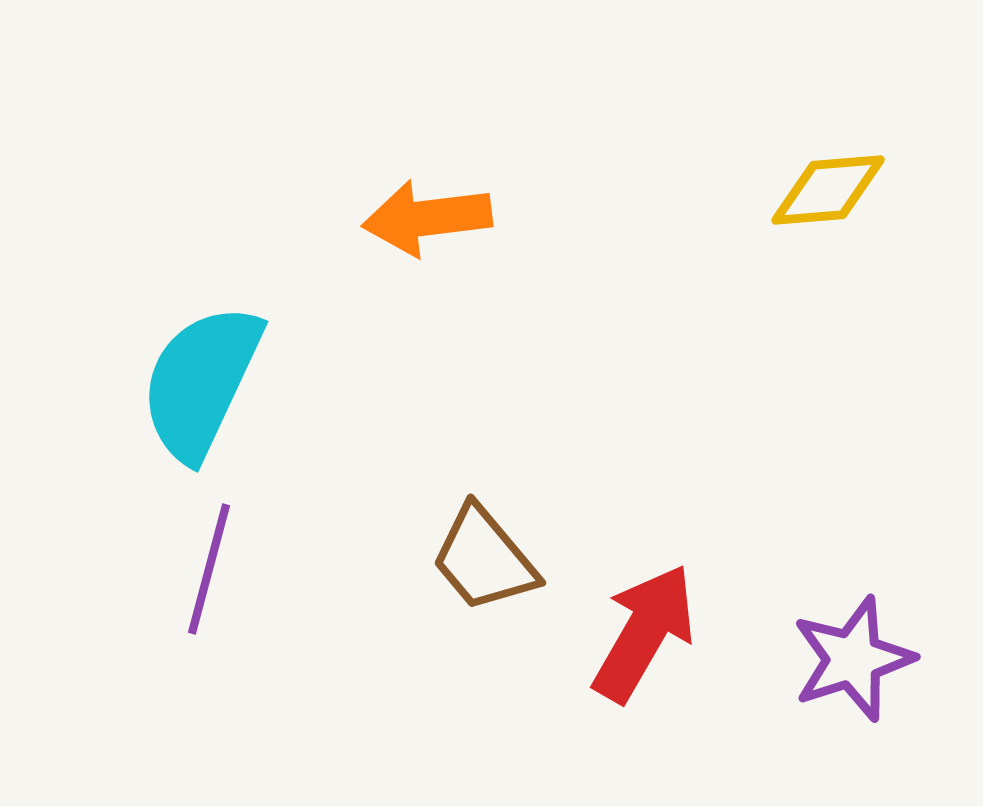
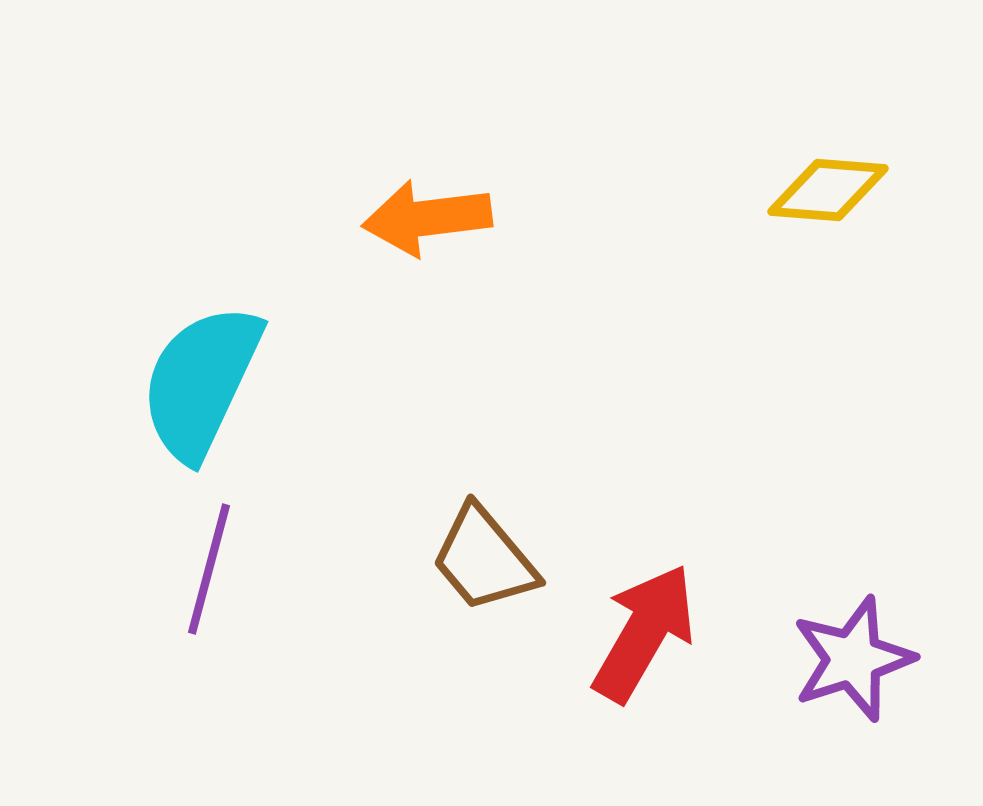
yellow diamond: rotated 9 degrees clockwise
